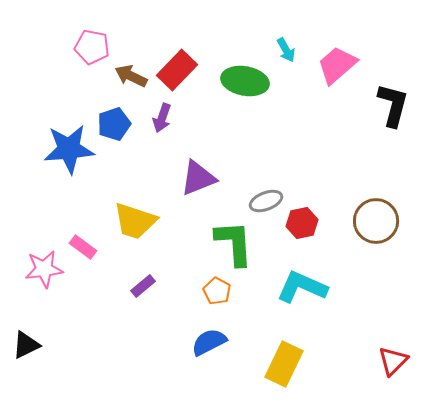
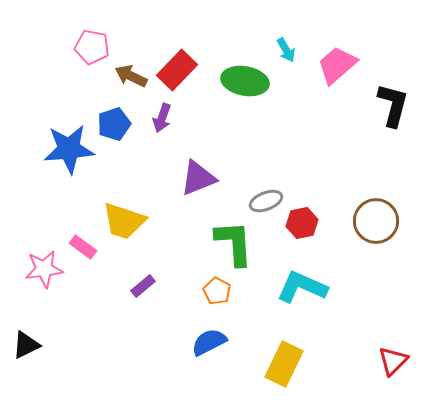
yellow trapezoid: moved 11 px left
